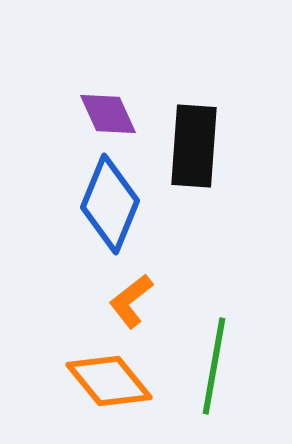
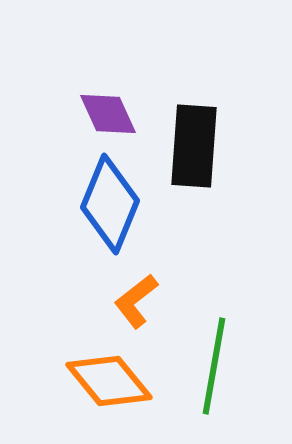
orange L-shape: moved 5 px right
